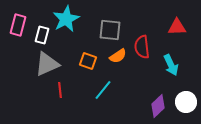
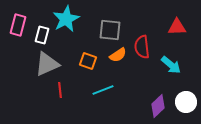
orange semicircle: moved 1 px up
cyan arrow: rotated 25 degrees counterclockwise
cyan line: rotated 30 degrees clockwise
